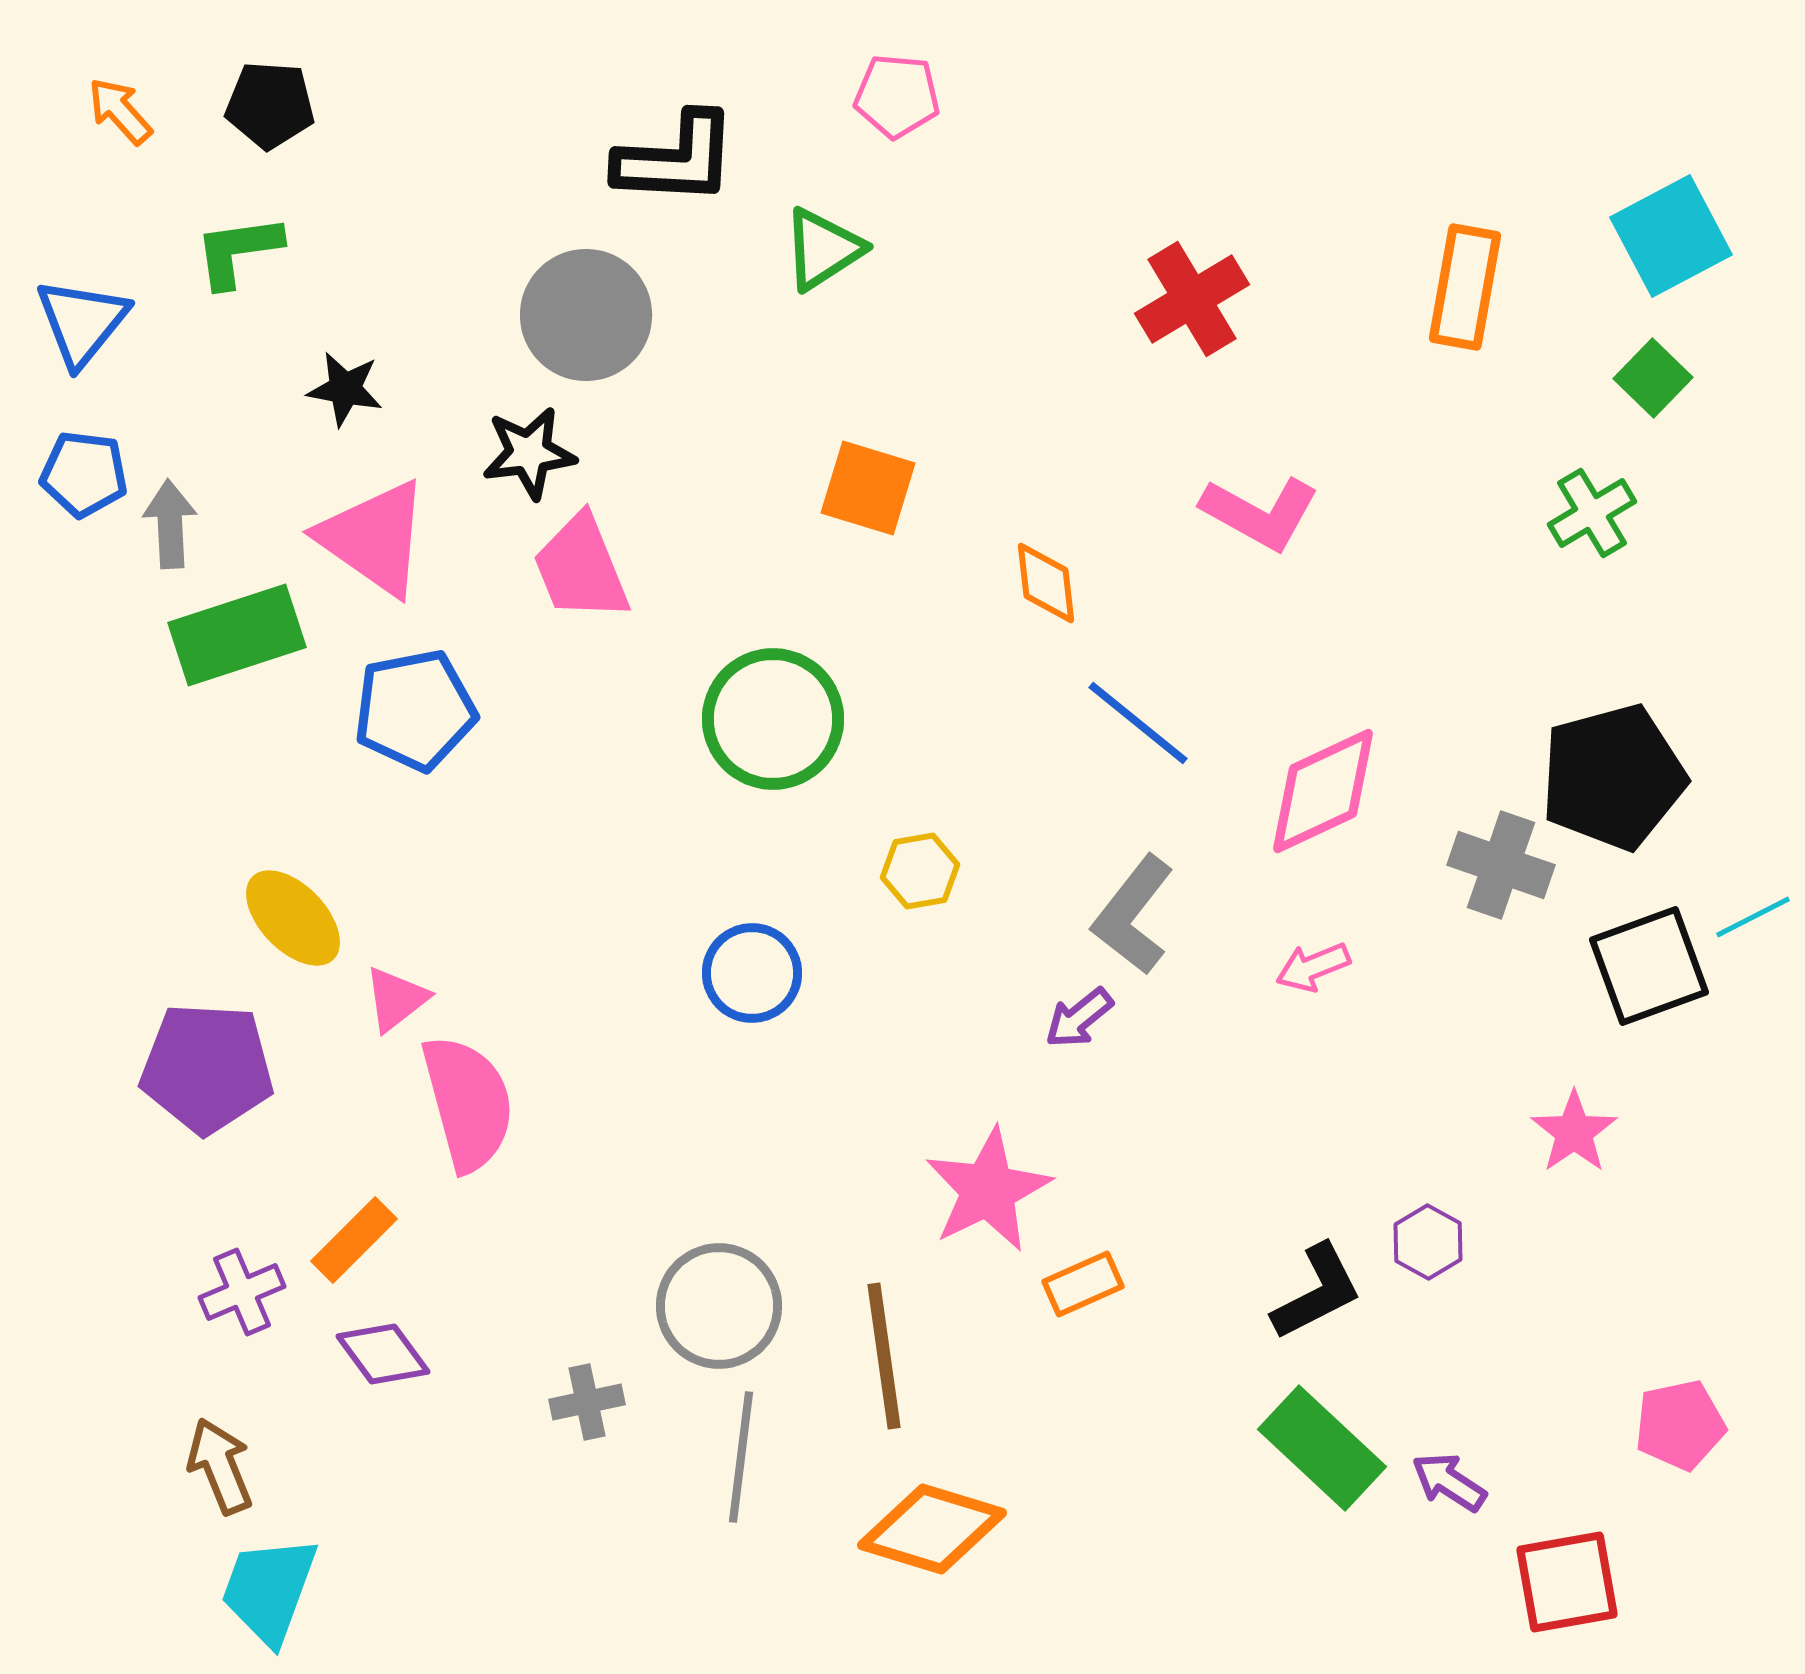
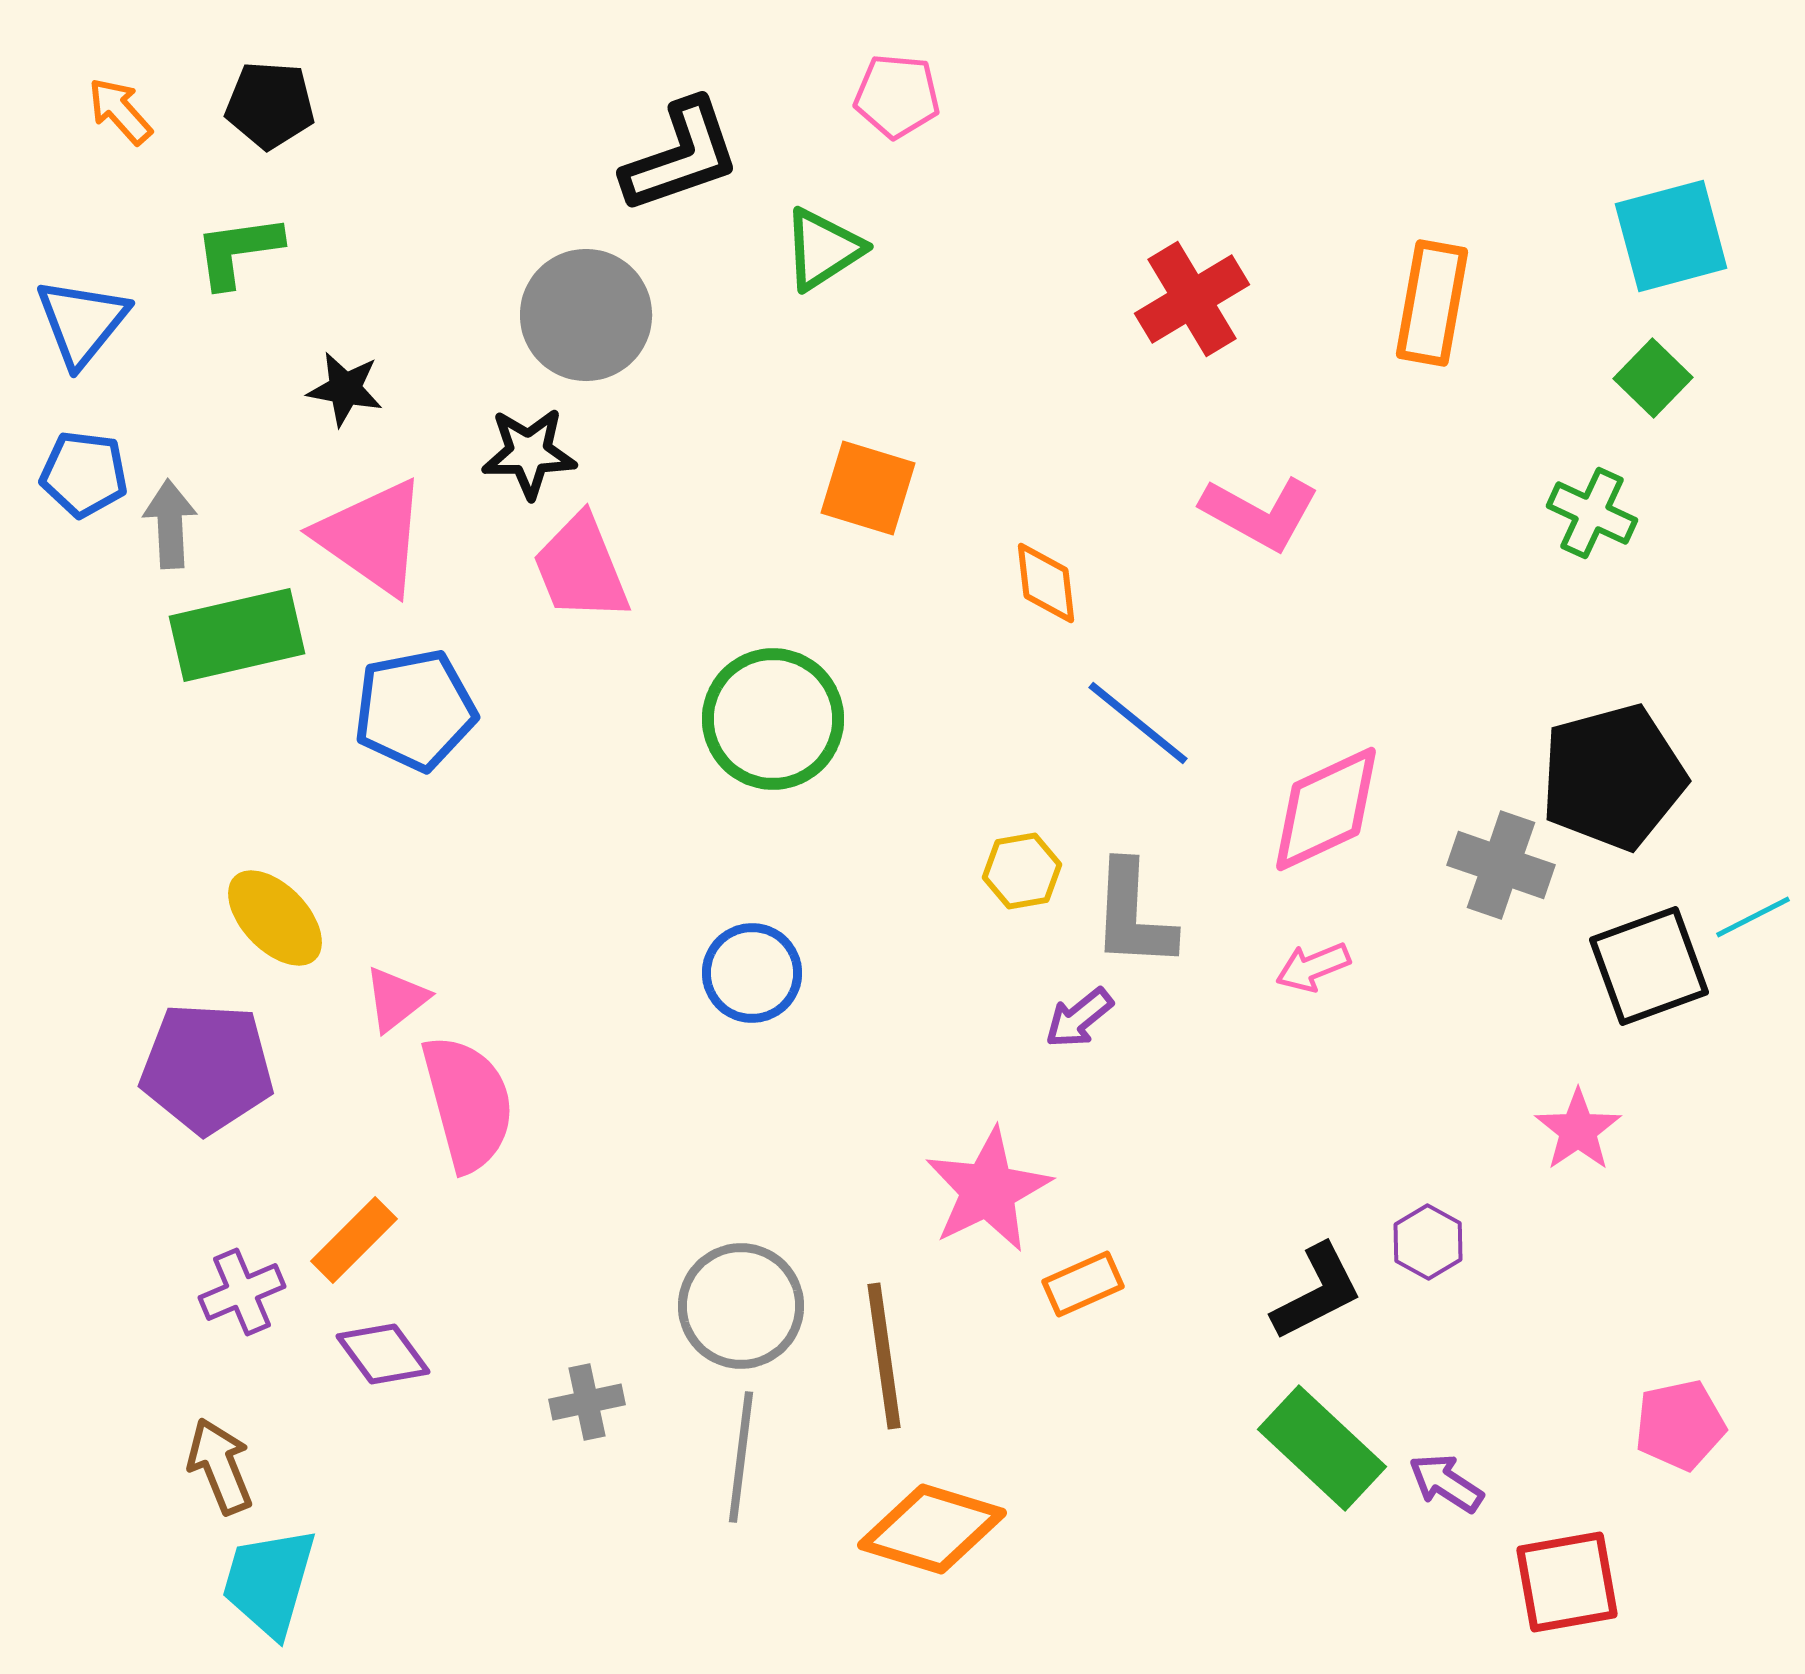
black L-shape at (676, 159): moved 5 px right, 3 px up; rotated 22 degrees counterclockwise
cyan square at (1671, 236): rotated 13 degrees clockwise
orange rectangle at (1465, 287): moved 33 px left, 16 px down
black star at (529, 453): rotated 6 degrees clockwise
green cross at (1592, 513): rotated 34 degrees counterclockwise
pink triangle at (374, 538): moved 2 px left, 1 px up
green rectangle at (237, 635): rotated 5 degrees clockwise
pink diamond at (1323, 791): moved 3 px right, 18 px down
yellow hexagon at (920, 871): moved 102 px right
gray L-shape at (1133, 915): rotated 35 degrees counterclockwise
yellow ellipse at (293, 918): moved 18 px left
pink star at (1574, 1132): moved 4 px right, 2 px up
gray circle at (719, 1306): moved 22 px right
purple arrow at (1449, 1482): moved 3 px left, 1 px down
cyan trapezoid at (269, 1590): moved 8 px up; rotated 4 degrees counterclockwise
